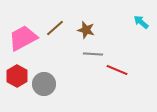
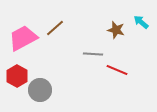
brown star: moved 30 px right
gray circle: moved 4 px left, 6 px down
